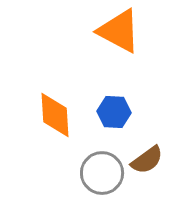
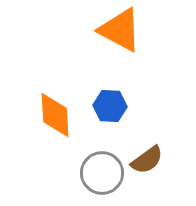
orange triangle: moved 1 px right, 1 px up
blue hexagon: moved 4 px left, 6 px up
